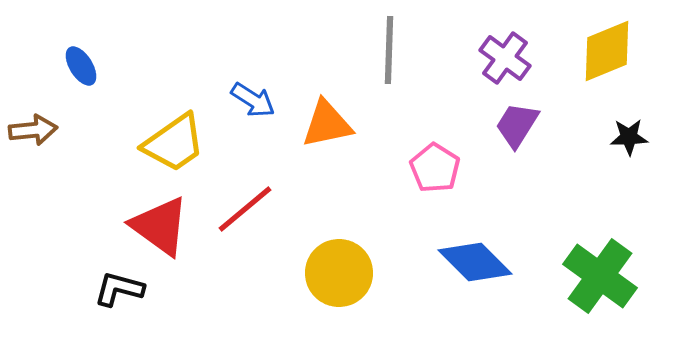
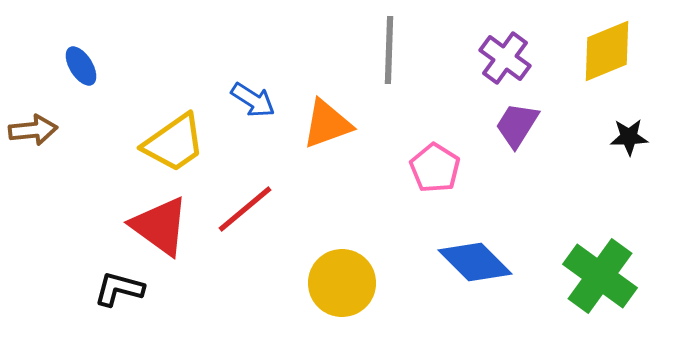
orange triangle: rotated 8 degrees counterclockwise
yellow circle: moved 3 px right, 10 px down
